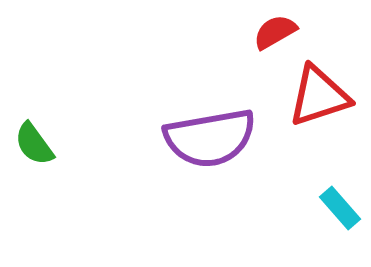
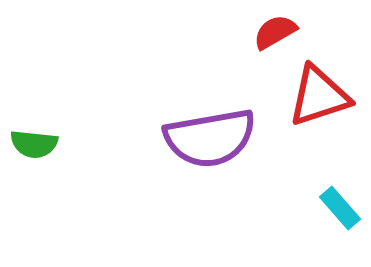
green semicircle: rotated 48 degrees counterclockwise
